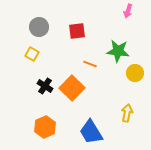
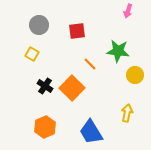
gray circle: moved 2 px up
orange line: rotated 24 degrees clockwise
yellow circle: moved 2 px down
